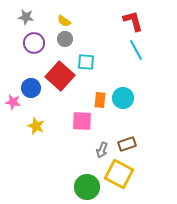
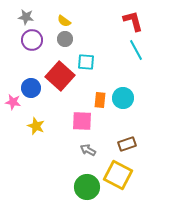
purple circle: moved 2 px left, 3 px up
gray arrow: moved 14 px left; rotated 98 degrees clockwise
yellow square: moved 1 px left, 1 px down
